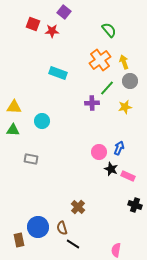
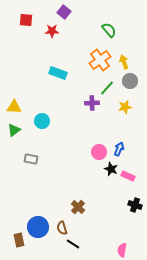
red square: moved 7 px left, 4 px up; rotated 16 degrees counterclockwise
green triangle: moved 1 px right; rotated 40 degrees counterclockwise
blue arrow: moved 1 px down
pink semicircle: moved 6 px right
